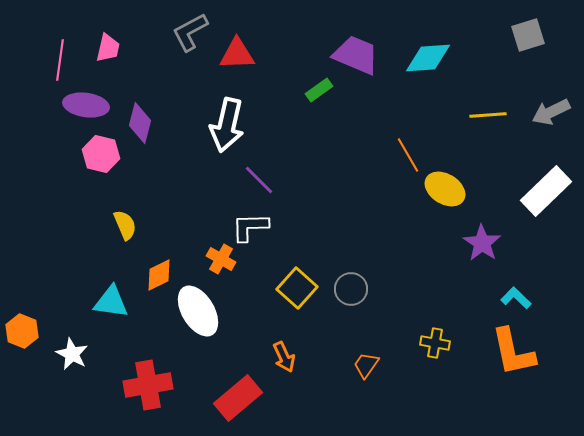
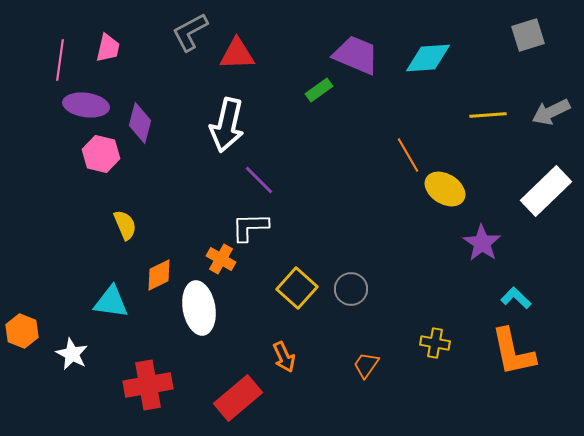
white ellipse: moved 1 px right, 3 px up; rotated 21 degrees clockwise
